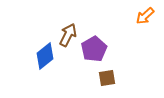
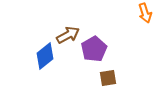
orange arrow: moved 3 px up; rotated 66 degrees counterclockwise
brown arrow: rotated 35 degrees clockwise
brown square: moved 1 px right
